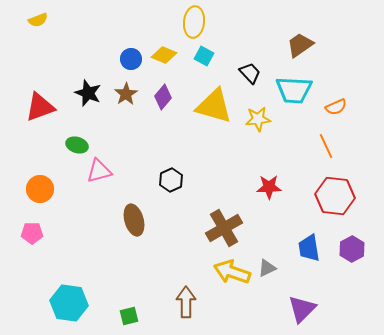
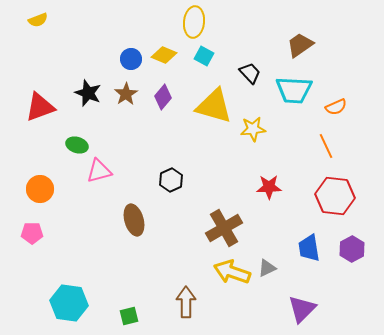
yellow star: moved 5 px left, 10 px down
